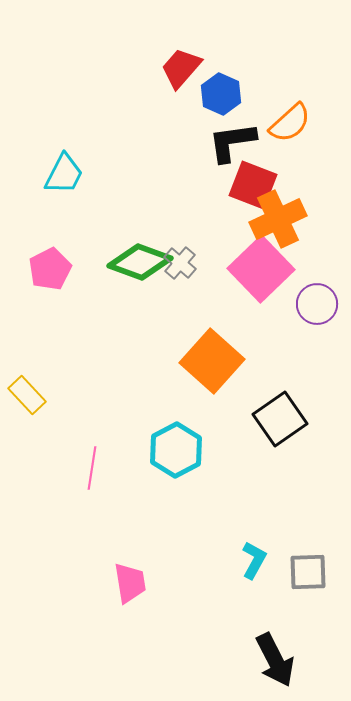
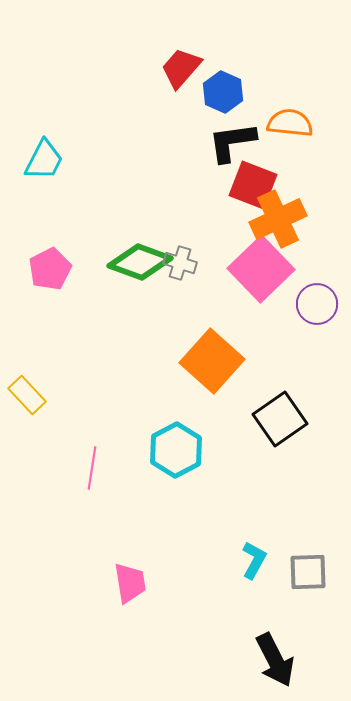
blue hexagon: moved 2 px right, 2 px up
orange semicircle: rotated 132 degrees counterclockwise
cyan trapezoid: moved 20 px left, 14 px up
gray cross: rotated 24 degrees counterclockwise
